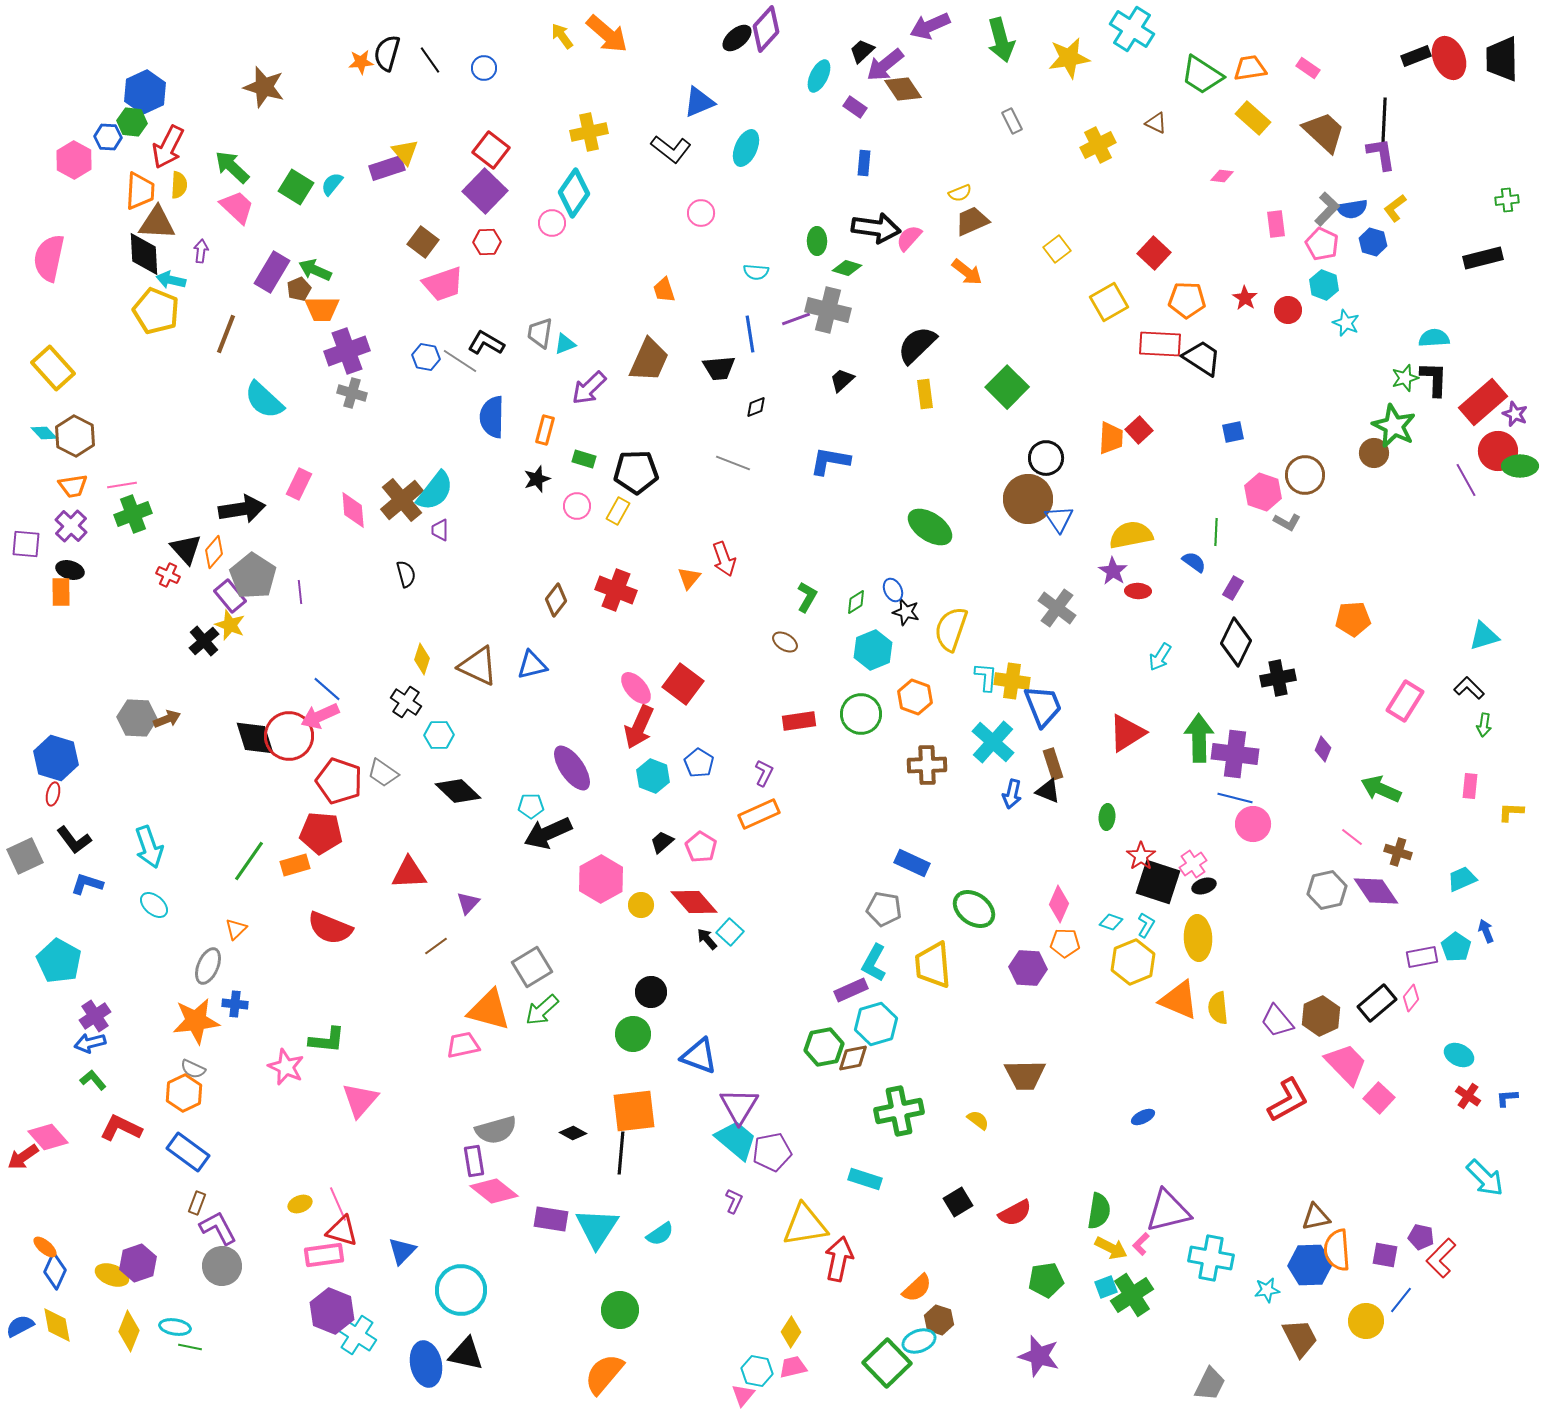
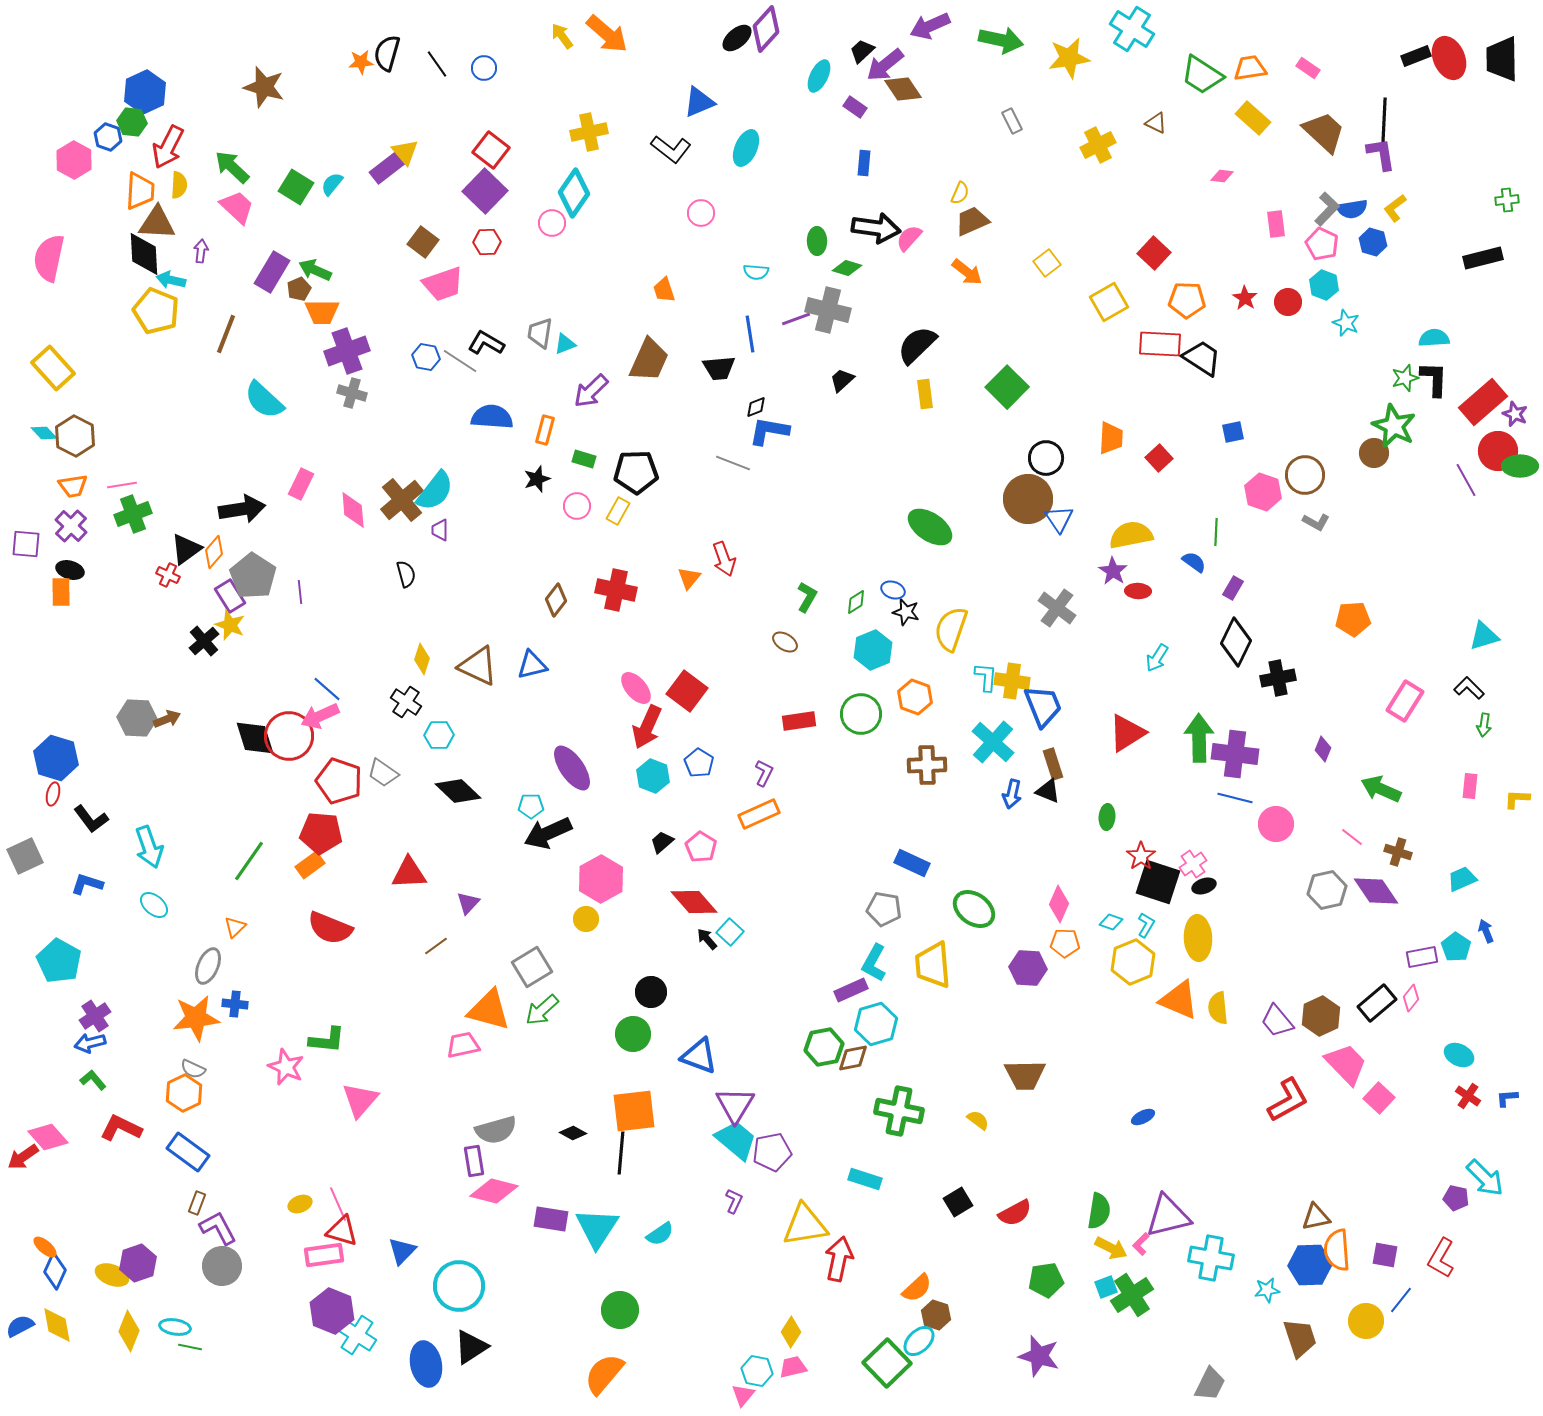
green arrow at (1001, 40): rotated 63 degrees counterclockwise
black line at (430, 60): moved 7 px right, 4 px down
blue hexagon at (108, 137): rotated 16 degrees clockwise
purple rectangle at (387, 168): rotated 20 degrees counterclockwise
yellow semicircle at (960, 193): rotated 45 degrees counterclockwise
yellow square at (1057, 249): moved 10 px left, 14 px down
orange trapezoid at (322, 309): moved 3 px down
red circle at (1288, 310): moved 8 px up
purple arrow at (589, 388): moved 2 px right, 3 px down
blue semicircle at (492, 417): rotated 93 degrees clockwise
red square at (1139, 430): moved 20 px right, 28 px down
blue L-shape at (830, 461): moved 61 px left, 30 px up
pink rectangle at (299, 484): moved 2 px right
gray L-shape at (1287, 522): moved 29 px right
black triangle at (186, 549): rotated 36 degrees clockwise
red cross at (616, 590): rotated 9 degrees counterclockwise
blue ellipse at (893, 590): rotated 45 degrees counterclockwise
purple rectangle at (230, 596): rotated 8 degrees clockwise
cyan arrow at (1160, 657): moved 3 px left, 1 px down
red square at (683, 684): moved 4 px right, 7 px down
red arrow at (639, 727): moved 8 px right
yellow L-shape at (1511, 812): moved 6 px right, 13 px up
pink circle at (1253, 824): moved 23 px right
black L-shape at (74, 840): moved 17 px right, 21 px up
orange rectangle at (295, 865): moved 15 px right; rotated 20 degrees counterclockwise
yellow circle at (641, 905): moved 55 px left, 14 px down
orange triangle at (236, 929): moved 1 px left, 2 px up
orange star at (196, 1021): moved 3 px up
purple triangle at (739, 1106): moved 4 px left, 1 px up
green cross at (899, 1111): rotated 24 degrees clockwise
pink diamond at (494, 1191): rotated 24 degrees counterclockwise
purple triangle at (1168, 1211): moved 5 px down
purple pentagon at (1421, 1237): moved 35 px right, 39 px up
red L-shape at (1441, 1258): rotated 15 degrees counterclockwise
cyan circle at (461, 1290): moved 2 px left, 4 px up
brown hexagon at (939, 1320): moved 3 px left, 5 px up
brown trapezoid at (1300, 1338): rotated 9 degrees clockwise
cyan ellipse at (919, 1341): rotated 24 degrees counterclockwise
black triangle at (466, 1354): moved 5 px right, 7 px up; rotated 45 degrees counterclockwise
